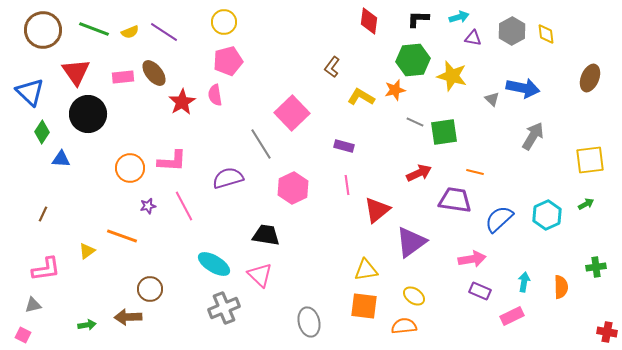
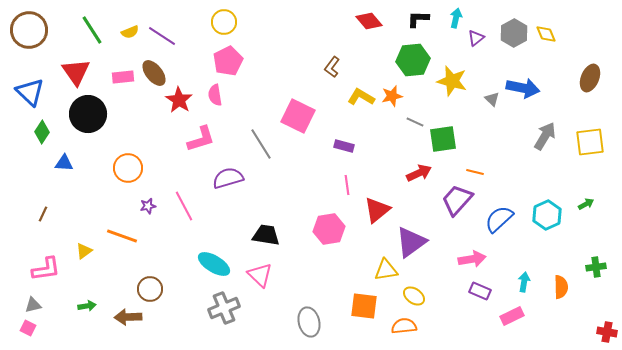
cyan arrow at (459, 17): moved 3 px left, 1 px down; rotated 60 degrees counterclockwise
red diamond at (369, 21): rotated 48 degrees counterclockwise
green line at (94, 29): moved 2 px left, 1 px down; rotated 36 degrees clockwise
brown circle at (43, 30): moved 14 px left
gray hexagon at (512, 31): moved 2 px right, 2 px down
purple line at (164, 32): moved 2 px left, 4 px down
yellow diamond at (546, 34): rotated 15 degrees counterclockwise
purple triangle at (473, 38): moved 3 px right; rotated 48 degrees counterclockwise
pink pentagon at (228, 61): rotated 12 degrees counterclockwise
yellow star at (452, 76): moved 5 px down
orange star at (395, 90): moved 3 px left, 6 px down
red star at (182, 102): moved 3 px left, 2 px up; rotated 8 degrees counterclockwise
pink square at (292, 113): moved 6 px right, 3 px down; rotated 20 degrees counterclockwise
green square at (444, 132): moved 1 px left, 7 px down
gray arrow at (533, 136): moved 12 px right
blue triangle at (61, 159): moved 3 px right, 4 px down
yellow square at (590, 160): moved 18 px up
pink L-shape at (172, 161): moved 29 px right, 22 px up; rotated 20 degrees counterclockwise
orange circle at (130, 168): moved 2 px left
pink hexagon at (293, 188): moved 36 px right, 41 px down; rotated 16 degrees clockwise
purple trapezoid at (455, 200): moved 2 px right; rotated 56 degrees counterclockwise
yellow triangle at (87, 251): moved 3 px left
yellow triangle at (366, 270): moved 20 px right
green arrow at (87, 325): moved 19 px up
pink square at (23, 335): moved 5 px right, 7 px up
